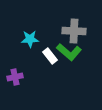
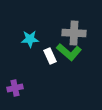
gray cross: moved 2 px down
white rectangle: rotated 14 degrees clockwise
purple cross: moved 11 px down
